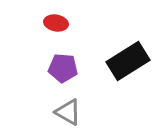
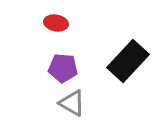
black rectangle: rotated 15 degrees counterclockwise
gray triangle: moved 4 px right, 9 px up
